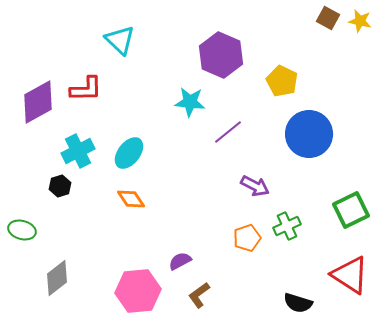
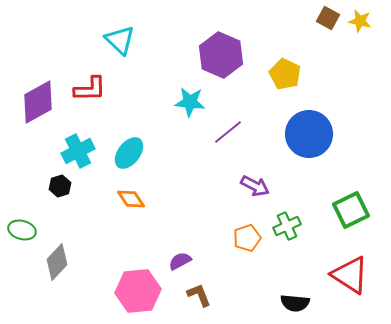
yellow pentagon: moved 3 px right, 7 px up
red L-shape: moved 4 px right
gray diamond: moved 16 px up; rotated 9 degrees counterclockwise
brown L-shape: rotated 104 degrees clockwise
black semicircle: moved 3 px left; rotated 12 degrees counterclockwise
